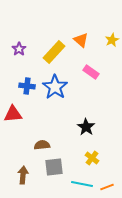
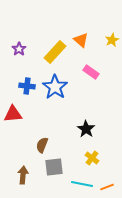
yellow rectangle: moved 1 px right
black star: moved 2 px down
brown semicircle: rotated 63 degrees counterclockwise
